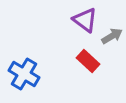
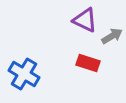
purple triangle: rotated 12 degrees counterclockwise
red rectangle: moved 2 px down; rotated 25 degrees counterclockwise
